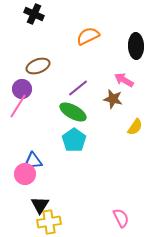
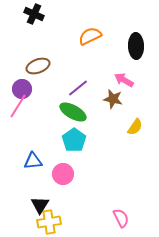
orange semicircle: moved 2 px right
pink circle: moved 38 px right
